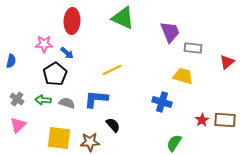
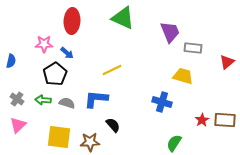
yellow square: moved 1 px up
